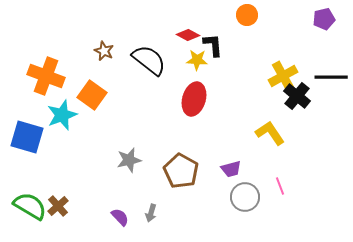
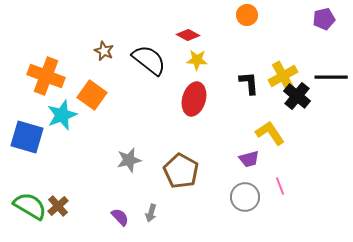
black L-shape: moved 36 px right, 38 px down
purple trapezoid: moved 18 px right, 10 px up
